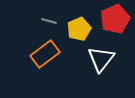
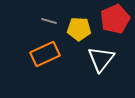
yellow pentagon: rotated 25 degrees clockwise
orange rectangle: rotated 12 degrees clockwise
